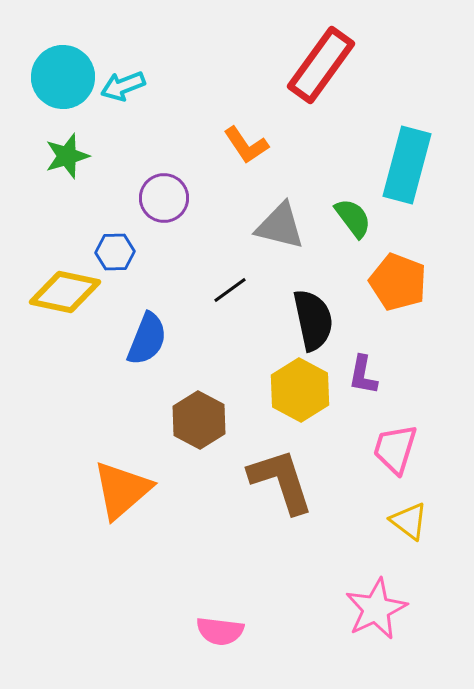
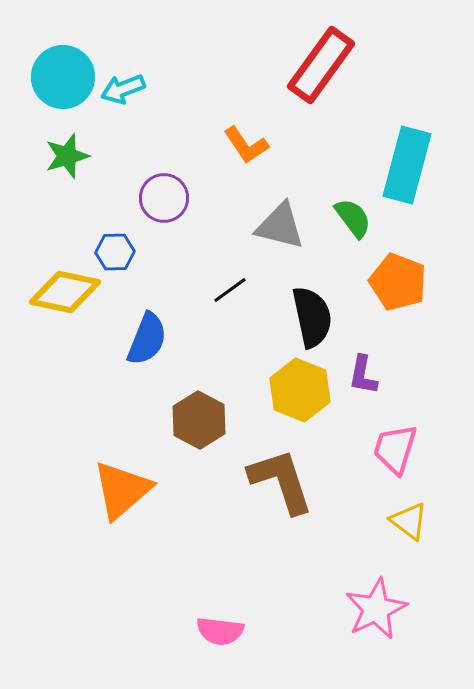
cyan arrow: moved 3 px down
black semicircle: moved 1 px left, 3 px up
yellow hexagon: rotated 6 degrees counterclockwise
